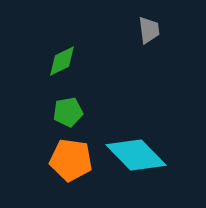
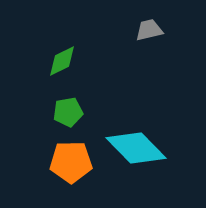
gray trapezoid: rotated 96 degrees counterclockwise
cyan diamond: moved 7 px up
orange pentagon: moved 2 px down; rotated 9 degrees counterclockwise
